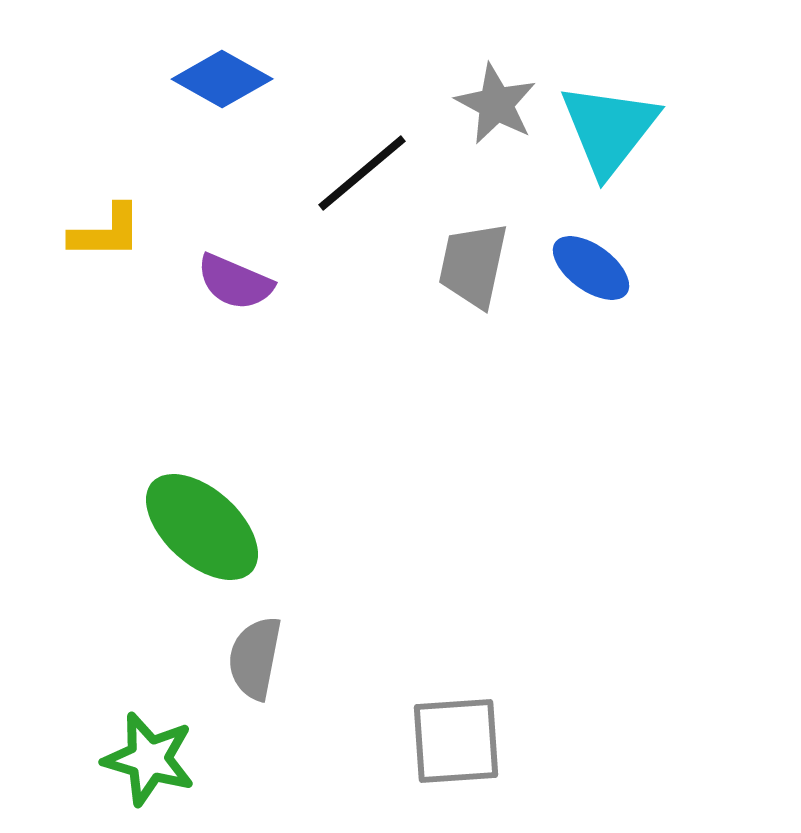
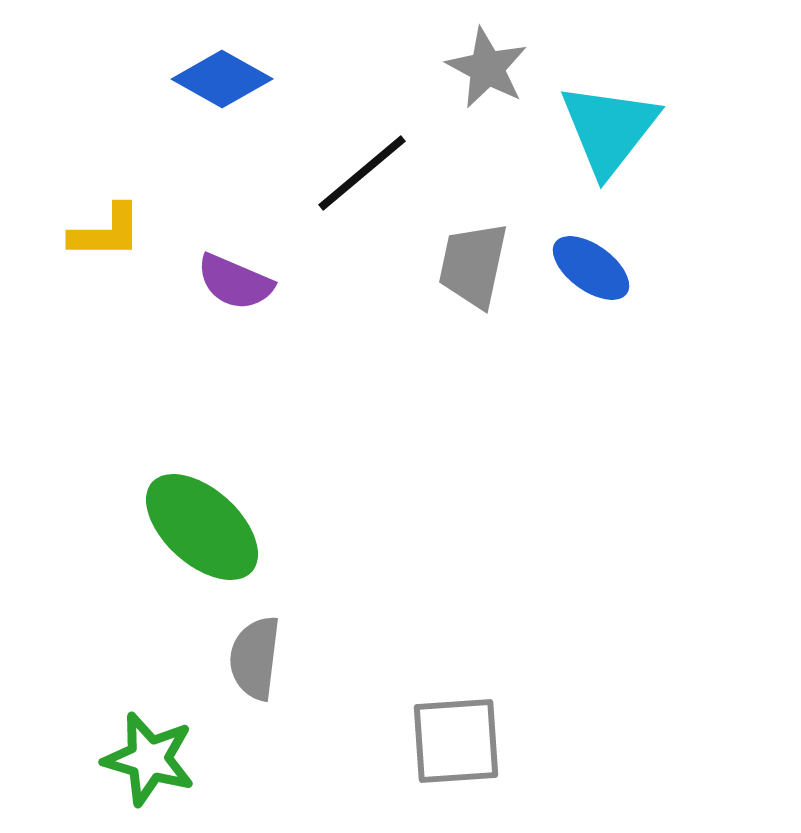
gray star: moved 9 px left, 36 px up
gray semicircle: rotated 4 degrees counterclockwise
